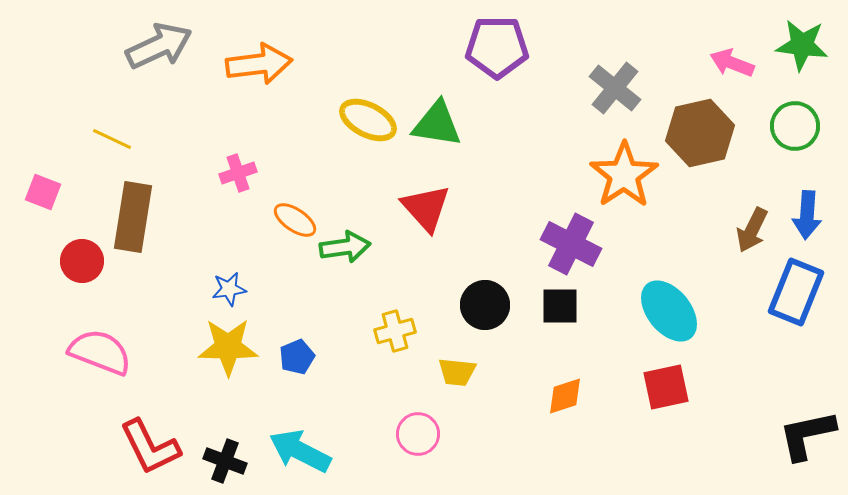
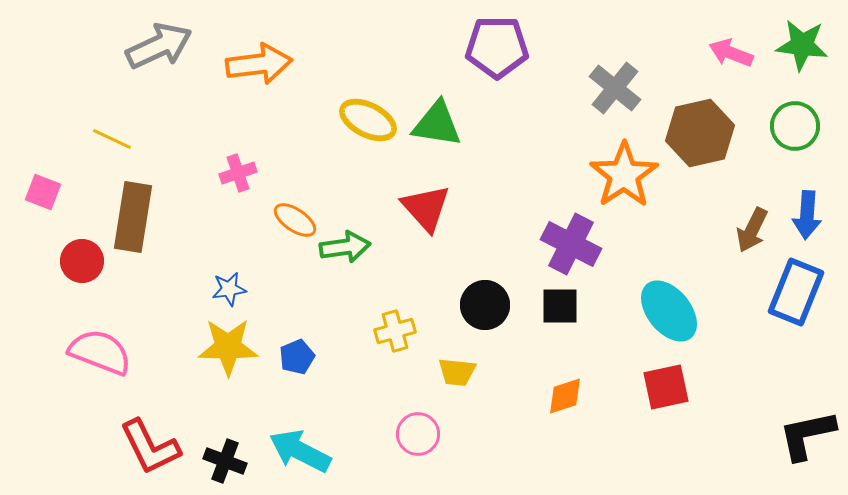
pink arrow: moved 1 px left, 10 px up
